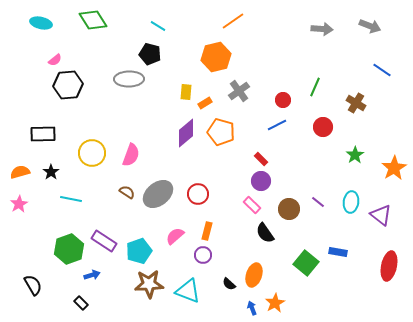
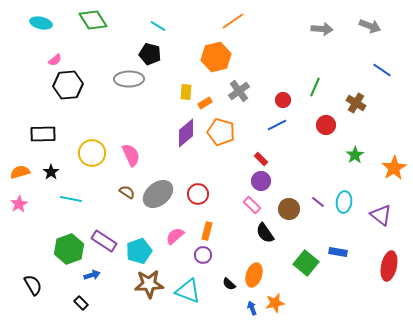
red circle at (323, 127): moved 3 px right, 2 px up
pink semicircle at (131, 155): rotated 45 degrees counterclockwise
cyan ellipse at (351, 202): moved 7 px left
orange star at (275, 303): rotated 18 degrees clockwise
